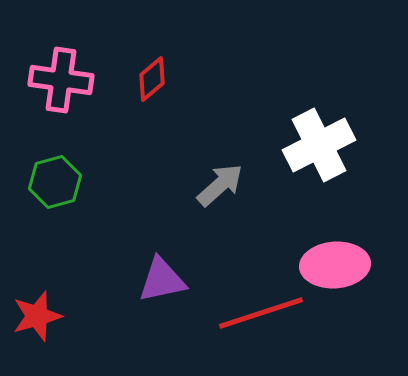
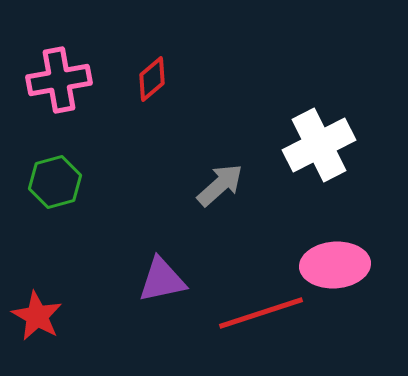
pink cross: moved 2 px left; rotated 18 degrees counterclockwise
red star: rotated 27 degrees counterclockwise
